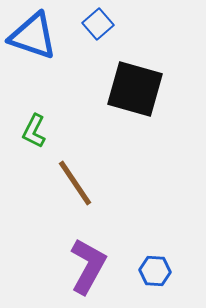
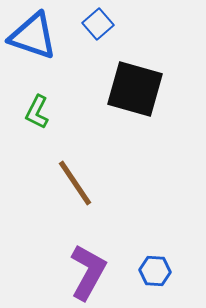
green L-shape: moved 3 px right, 19 px up
purple L-shape: moved 6 px down
